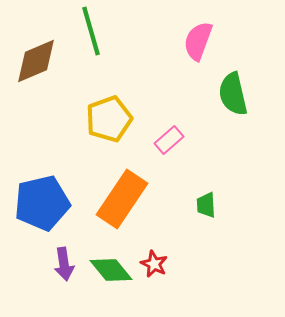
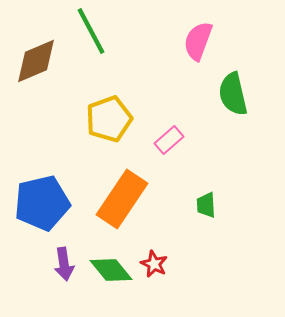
green line: rotated 12 degrees counterclockwise
